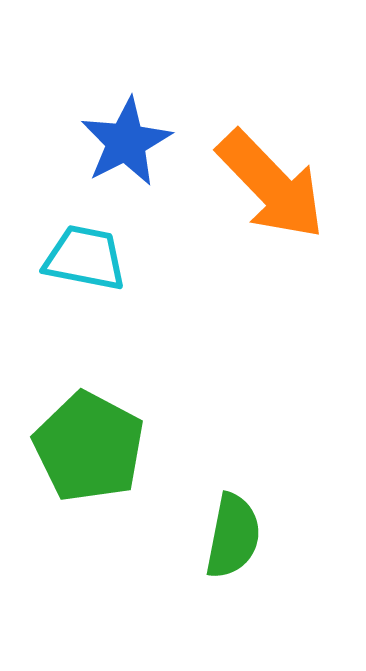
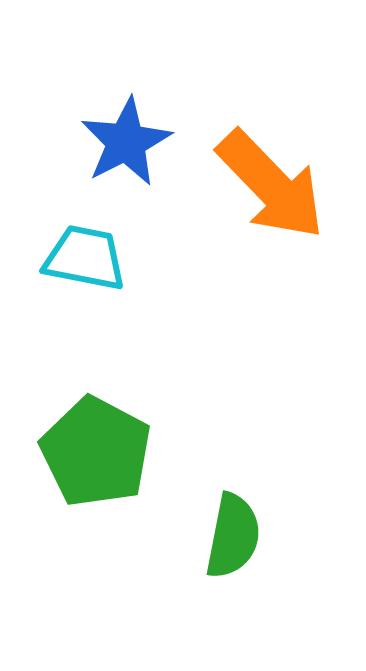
green pentagon: moved 7 px right, 5 px down
